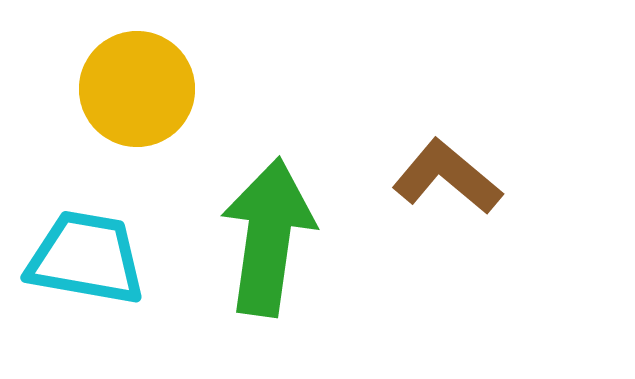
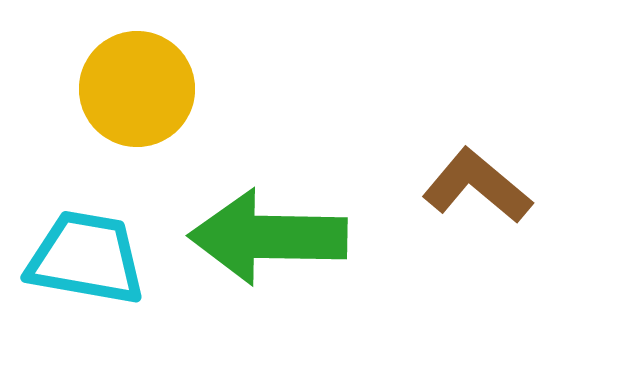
brown L-shape: moved 30 px right, 9 px down
green arrow: rotated 97 degrees counterclockwise
